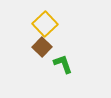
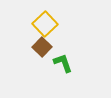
green L-shape: moved 1 px up
